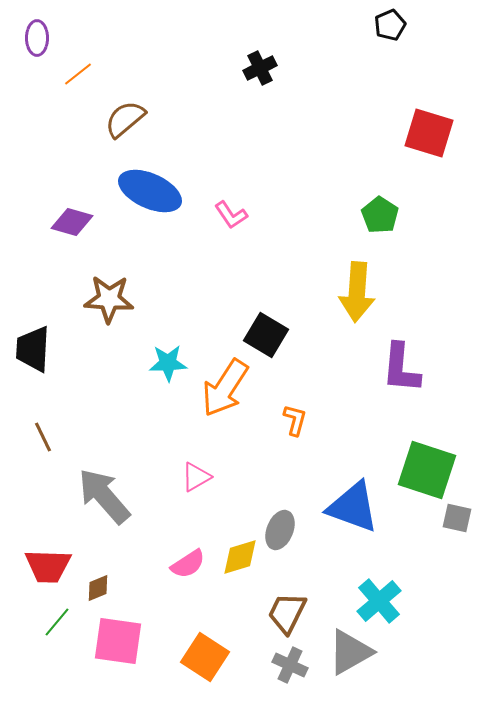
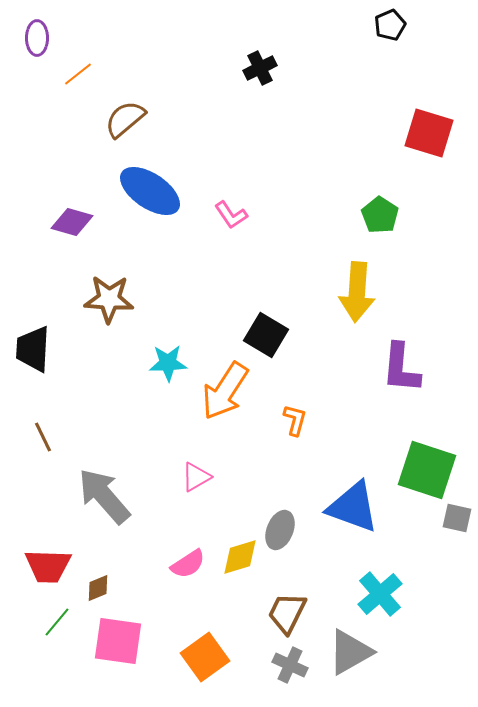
blue ellipse: rotated 10 degrees clockwise
orange arrow: moved 3 px down
cyan cross: moved 1 px right, 7 px up
orange square: rotated 21 degrees clockwise
